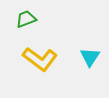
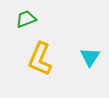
yellow L-shape: rotated 76 degrees clockwise
